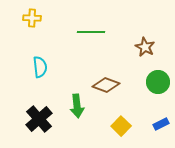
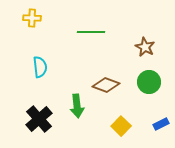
green circle: moved 9 px left
